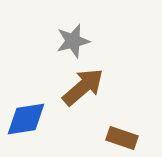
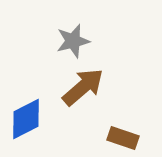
blue diamond: rotated 18 degrees counterclockwise
brown rectangle: moved 1 px right
